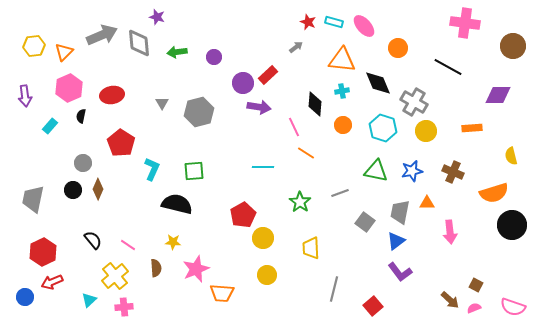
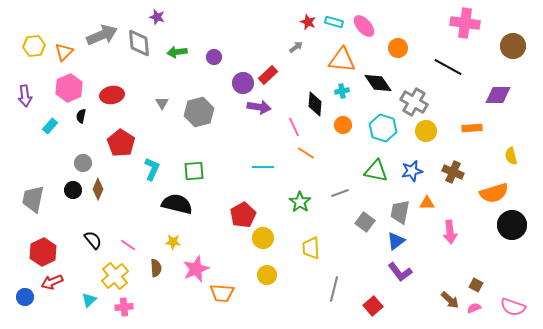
black diamond at (378, 83): rotated 12 degrees counterclockwise
